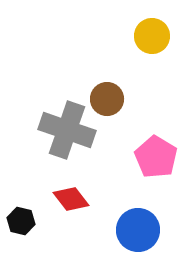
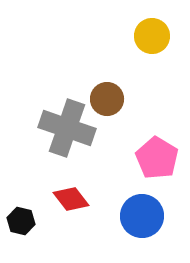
gray cross: moved 2 px up
pink pentagon: moved 1 px right, 1 px down
blue circle: moved 4 px right, 14 px up
